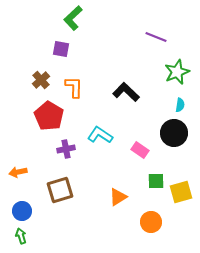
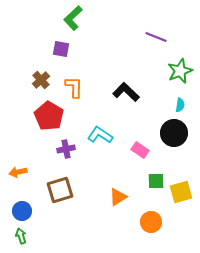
green star: moved 3 px right, 1 px up
